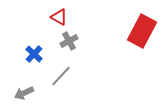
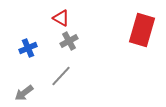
red triangle: moved 2 px right, 1 px down
red rectangle: moved 1 px up; rotated 12 degrees counterclockwise
blue cross: moved 6 px left, 6 px up; rotated 24 degrees clockwise
gray arrow: rotated 12 degrees counterclockwise
